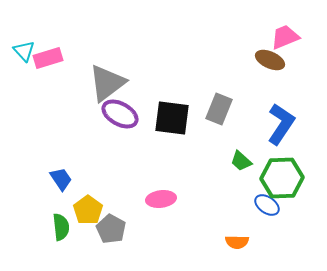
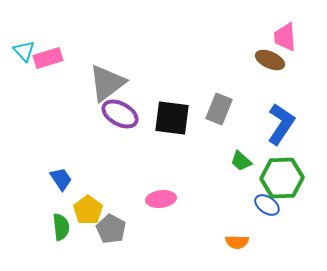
pink trapezoid: rotated 72 degrees counterclockwise
